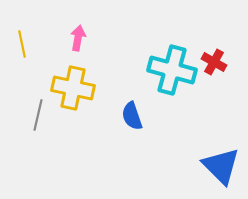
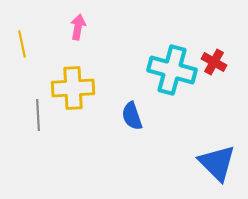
pink arrow: moved 11 px up
yellow cross: rotated 15 degrees counterclockwise
gray line: rotated 16 degrees counterclockwise
blue triangle: moved 4 px left, 3 px up
